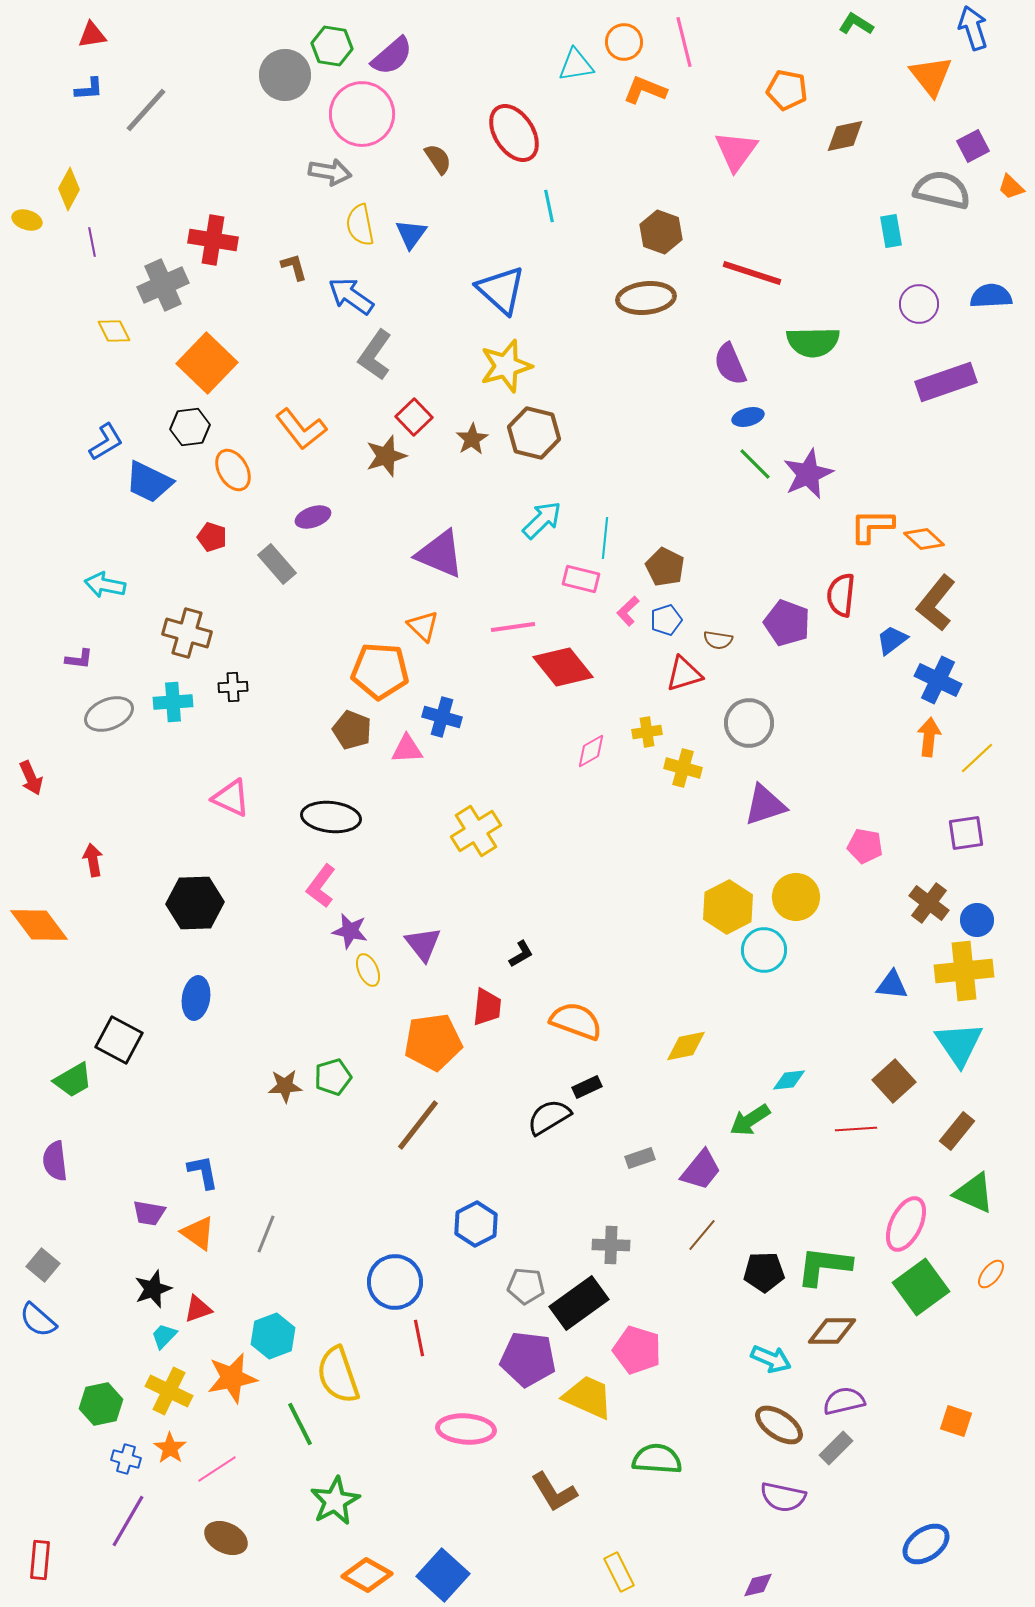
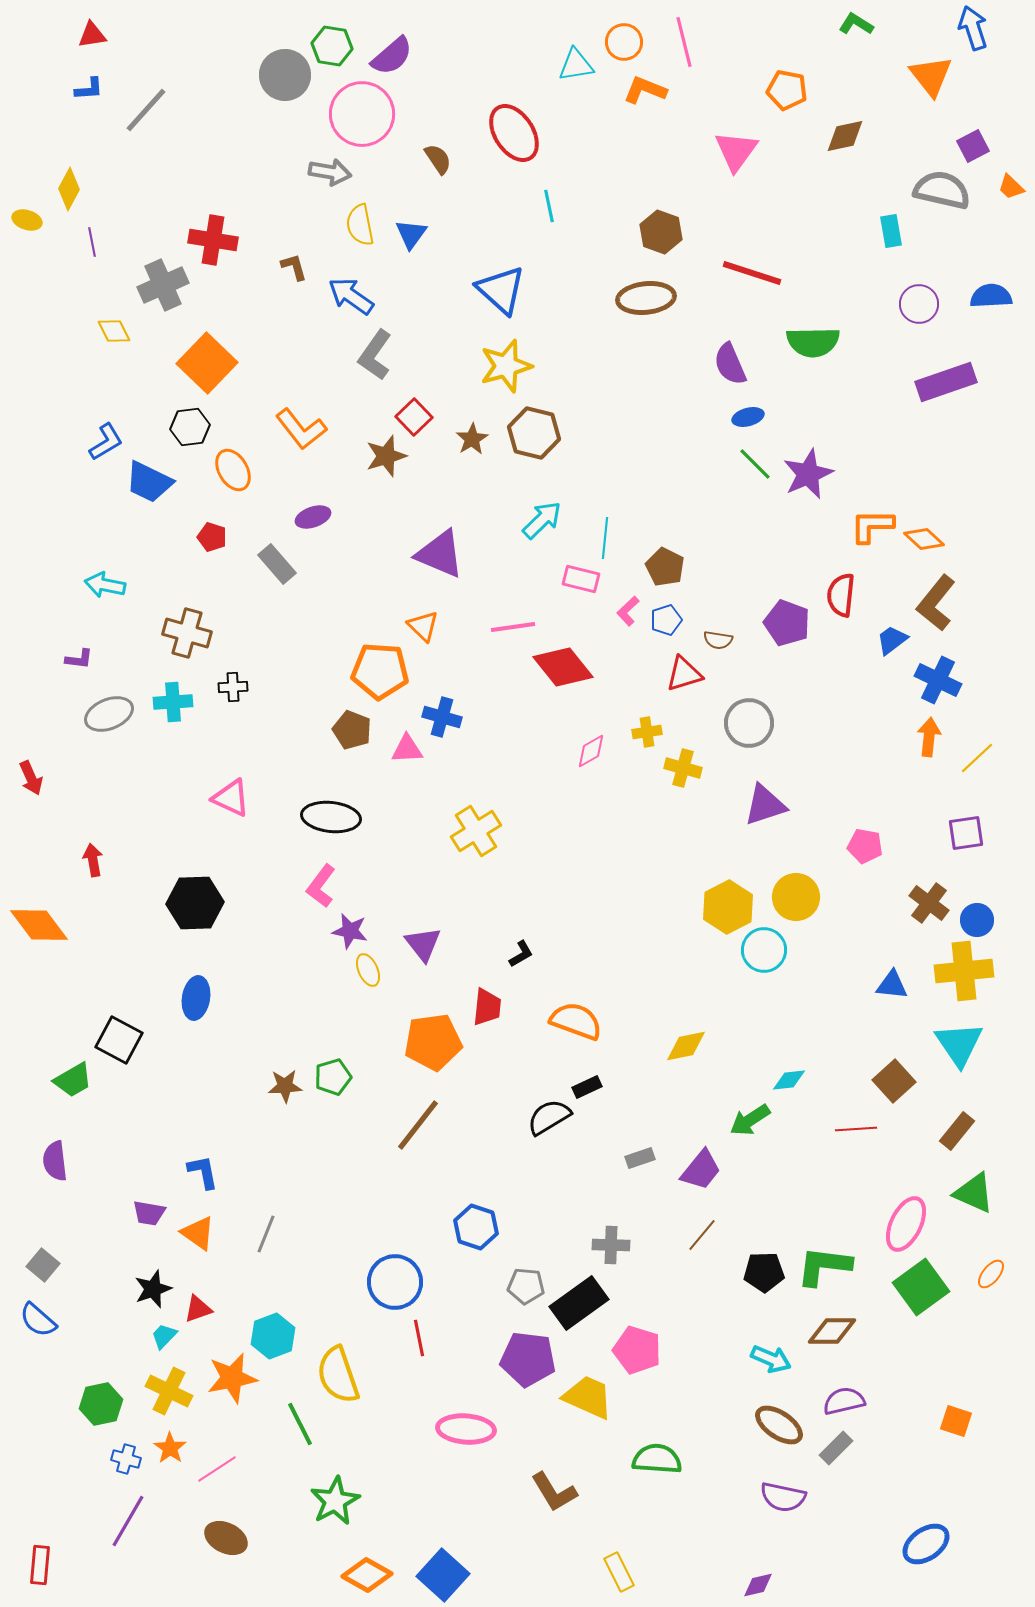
blue hexagon at (476, 1224): moved 3 px down; rotated 15 degrees counterclockwise
red rectangle at (40, 1560): moved 5 px down
